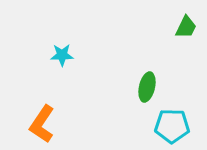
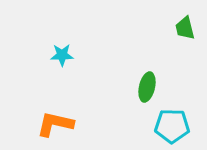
green trapezoid: moved 1 px left, 1 px down; rotated 140 degrees clockwise
orange L-shape: moved 13 px right; rotated 69 degrees clockwise
